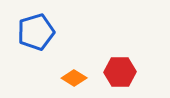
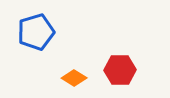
red hexagon: moved 2 px up
